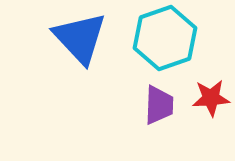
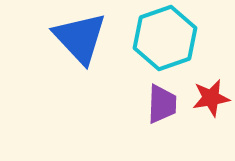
red star: rotated 6 degrees counterclockwise
purple trapezoid: moved 3 px right, 1 px up
